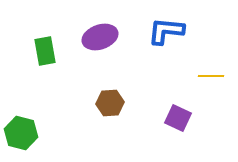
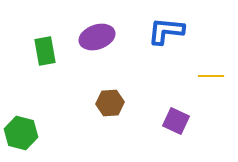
purple ellipse: moved 3 px left
purple square: moved 2 px left, 3 px down
